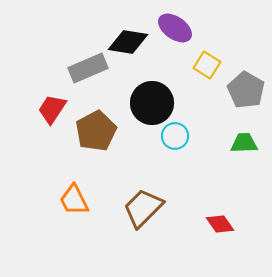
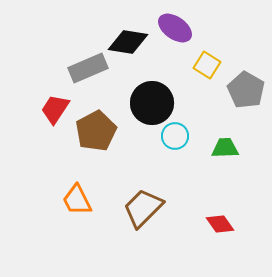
red trapezoid: moved 3 px right
green trapezoid: moved 19 px left, 5 px down
orange trapezoid: moved 3 px right
